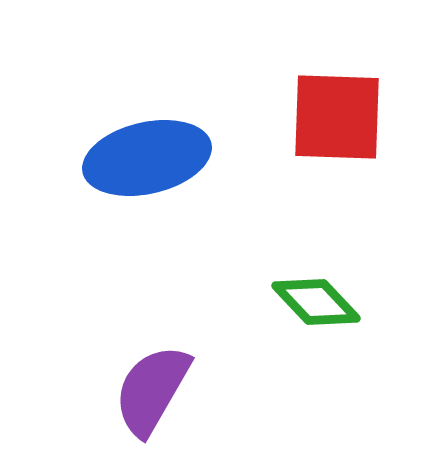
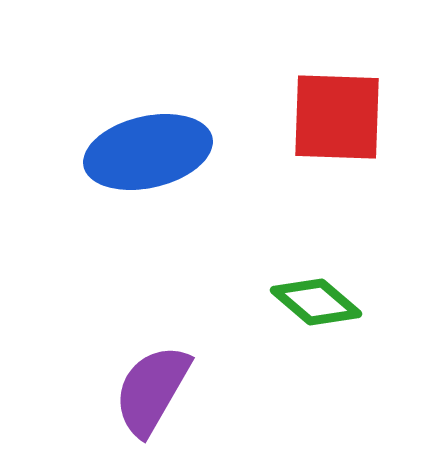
blue ellipse: moved 1 px right, 6 px up
green diamond: rotated 6 degrees counterclockwise
